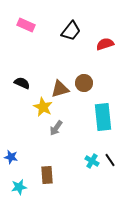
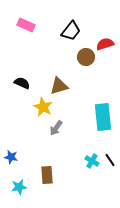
brown circle: moved 2 px right, 26 px up
brown triangle: moved 1 px left, 3 px up
